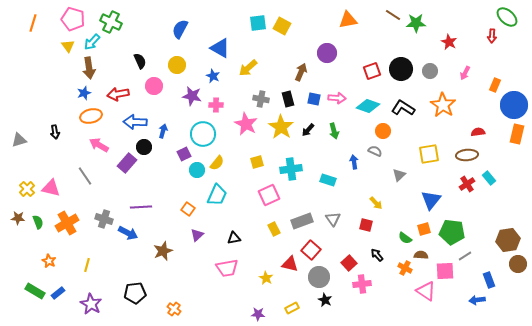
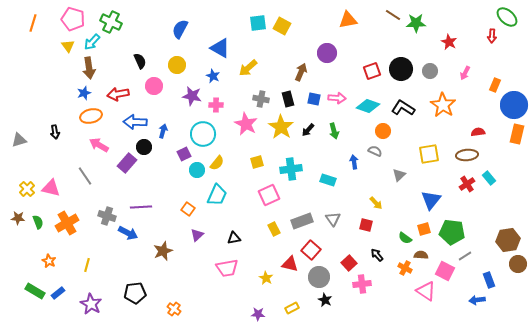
gray cross at (104, 219): moved 3 px right, 3 px up
pink square at (445, 271): rotated 30 degrees clockwise
